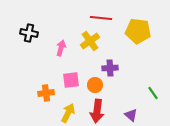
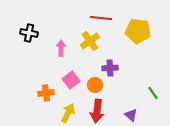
pink arrow: rotated 14 degrees counterclockwise
pink square: rotated 30 degrees counterclockwise
